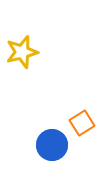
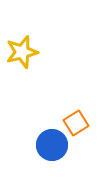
orange square: moved 6 px left
